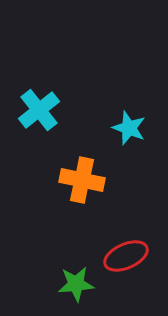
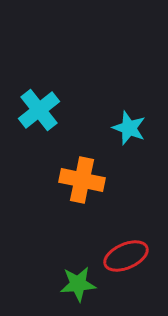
green star: moved 2 px right
